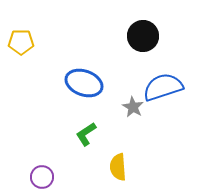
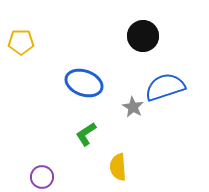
blue semicircle: moved 2 px right
